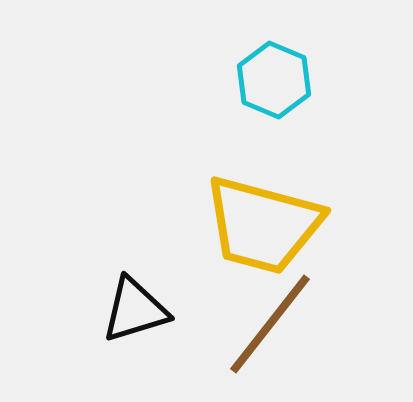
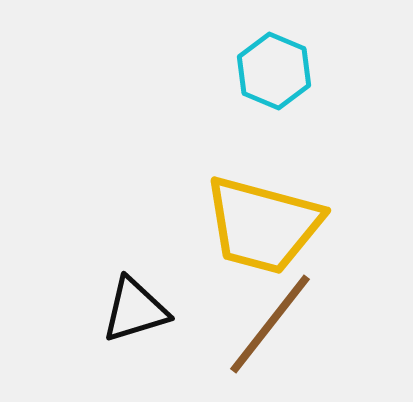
cyan hexagon: moved 9 px up
